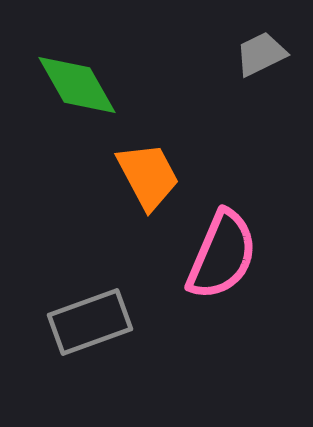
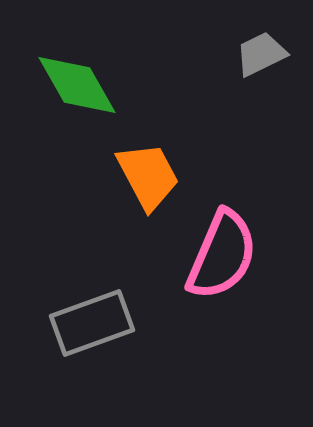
gray rectangle: moved 2 px right, 1 px down
